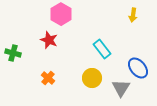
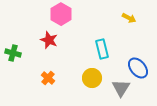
yellow arrow: moved 4 px left, 3 px down; rotated 72 degrees counterclockwise
cyan rectangle: rotated 24 degrees clockwise
